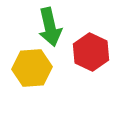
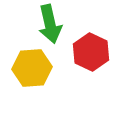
green arrow: moved 3 px up
